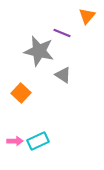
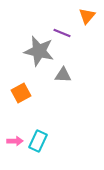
gray triangle: rotated 30 degrees counterclockwise
orange square: rotated 18 degrees clockwise
cyan rectangle: rotated 40 degrees counterclockwise
